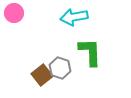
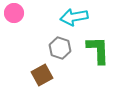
green L-shape: moved 8 px right, 2 px up
gray hexagon: moved 20 px up
brown square: rotated 10 degrees clockwise
